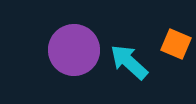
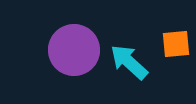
orange square: rotated 28 degrees counterclockwise
